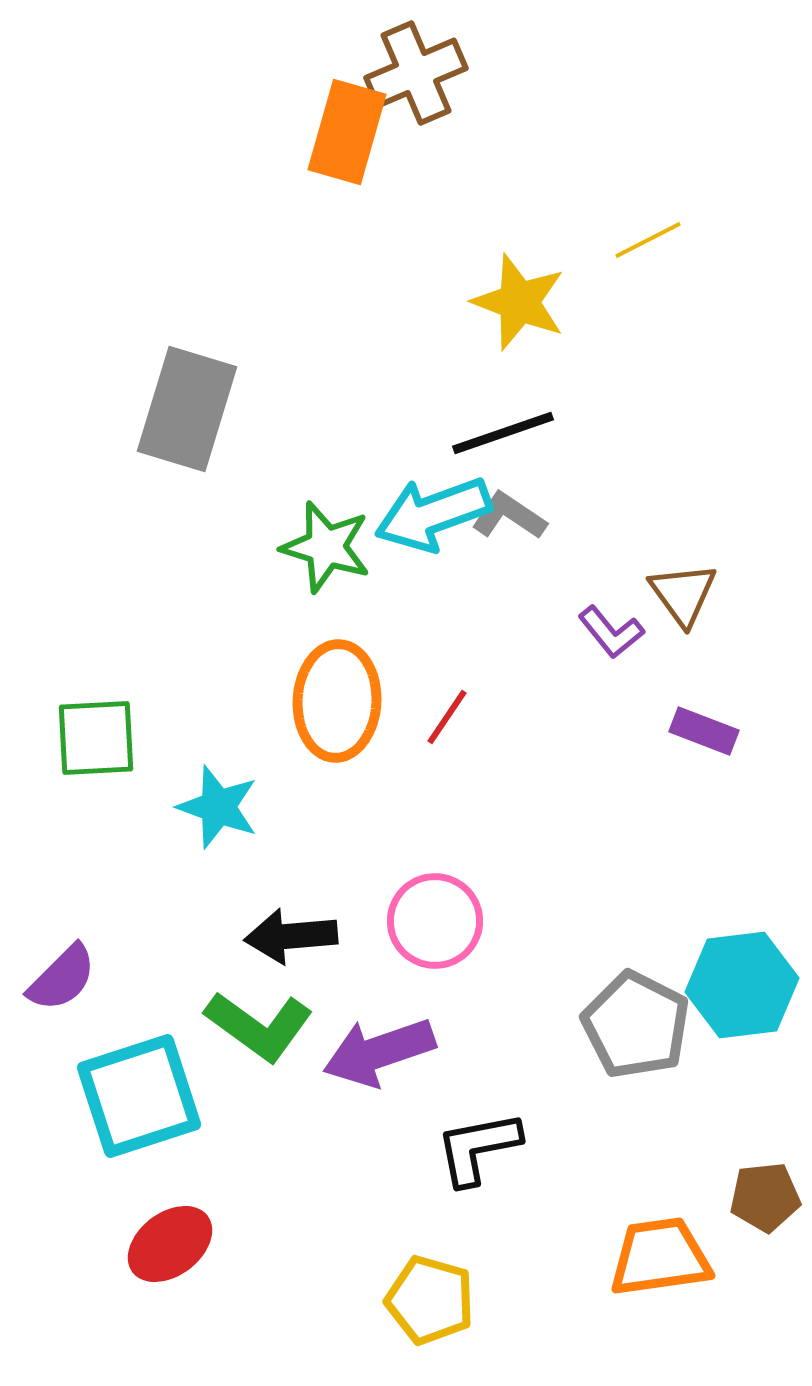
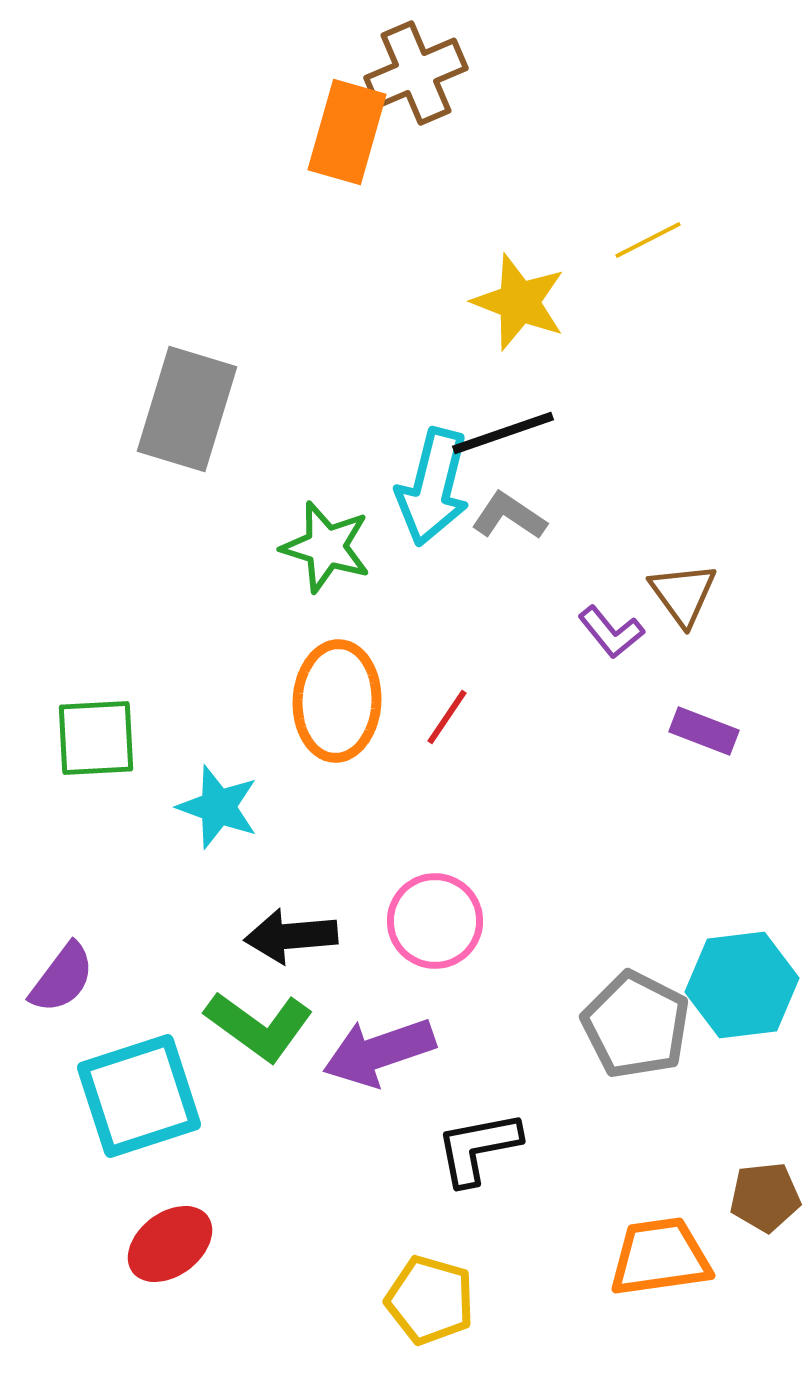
cyan arrow: moved 27 px up; rotated 56 degrees counterclockwise
purple semicircle: rotated 8 degrees counterclockwise
